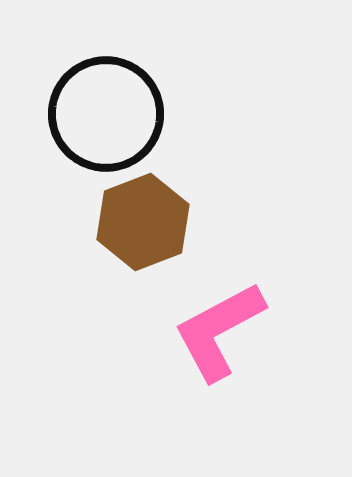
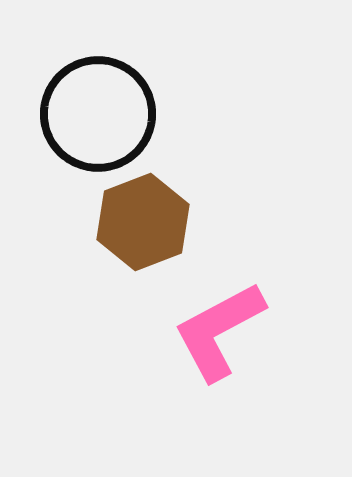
black circle: moved 8 px left
